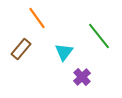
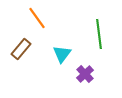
green line: moved 2 px up; rotated 32 degrees clockwise
cyan triangle: moved 2 px left, 2 px down
purple cross: moved 3 px right, 3 px up
